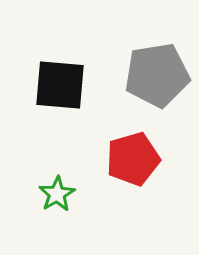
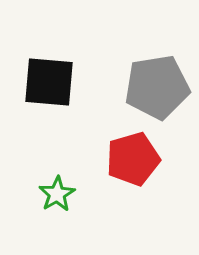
gray pentagon: moved 12 px down
black square: moved 11 px left, 3 px up
